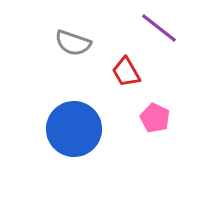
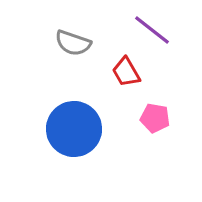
purple line: moved 7 px left, 2 px down
pink pentagon: rotated 16 degrees counterclockwise
